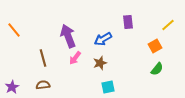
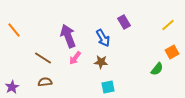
purple rectangle: moved 4 px left; rotated 24 degrees counterclockwise
blue arrow: moved 1 px up; rotated 90 degrees counterclockwise
orange square: moved 17 px right, 6 px down
brown line: rotated 42 degrees counterclockwise
brown star: moved 1 px right, 1 px up; rotated 24 degrees clockwise
brown semicircle: moved 2 px right, 3 px up
